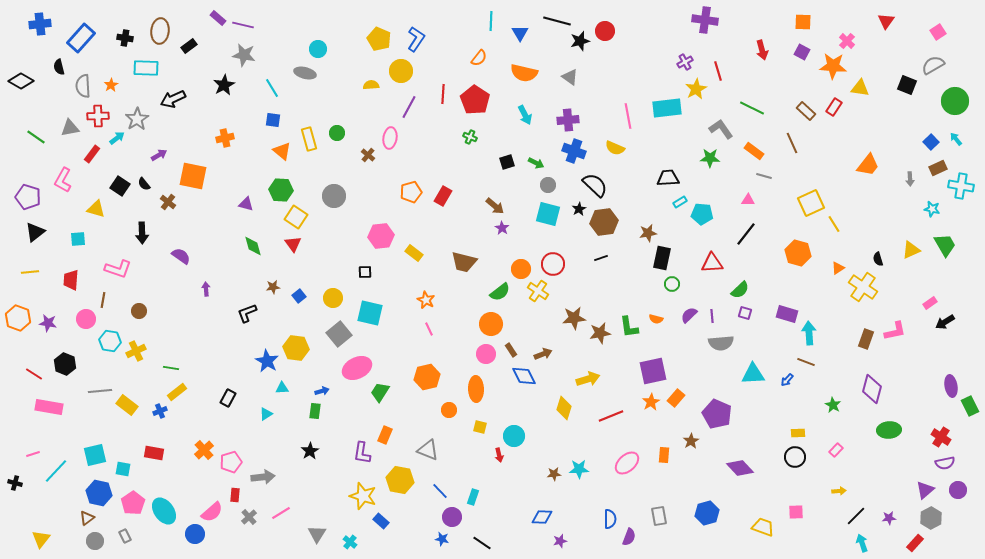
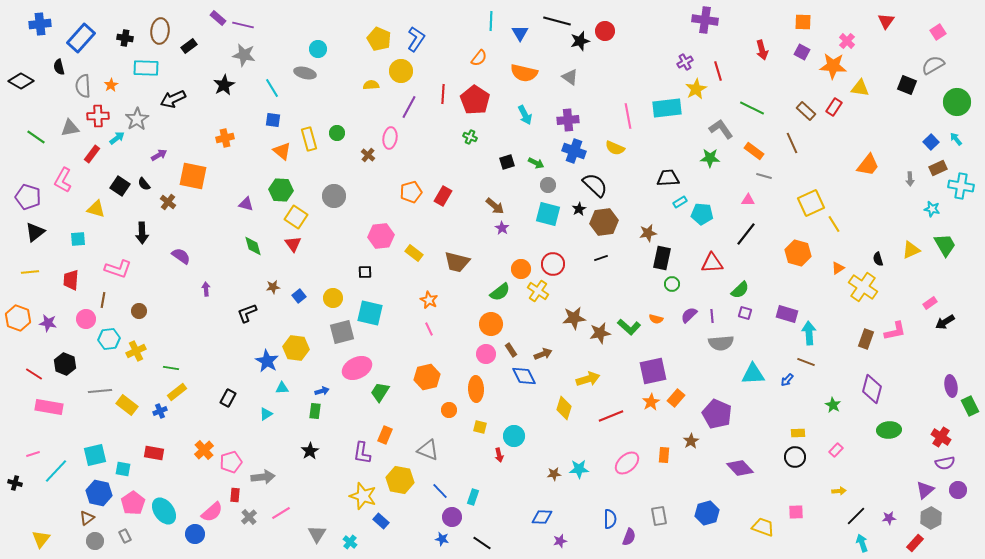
green circle at (955, 101): moved 2 px right, 1 px down
brown trapezoid at (464, 262): moved 7 px left
orange star at (426, 300): moved 3 px right
green L-shape at (629, 327): rotated 40 degrees counterclockwise
gray square at (339, 334): moved 3 px right, 2 px up; rotated 25 degrees clockwise
cyan hexagon at (110, 341): moved 1 px left, 2 px up; rotated 15 degrees counterclockwise
